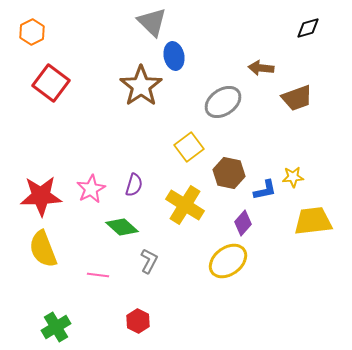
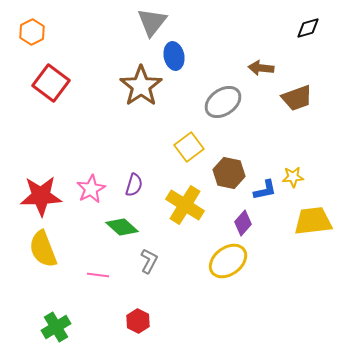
gray triangle: rotated 24 degrees clockwise
